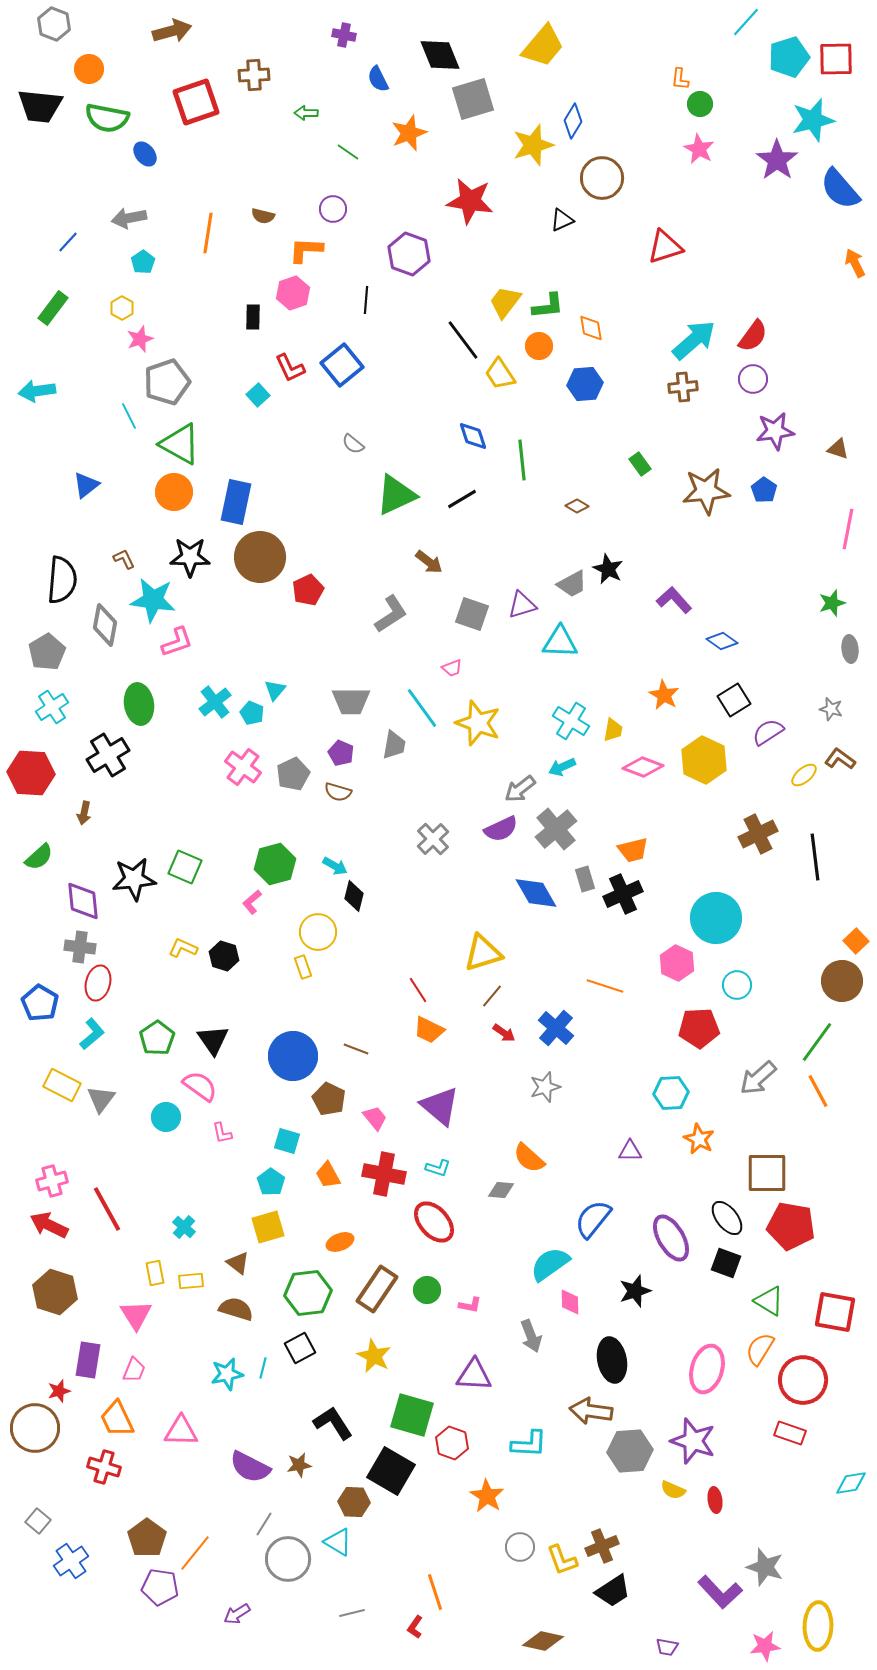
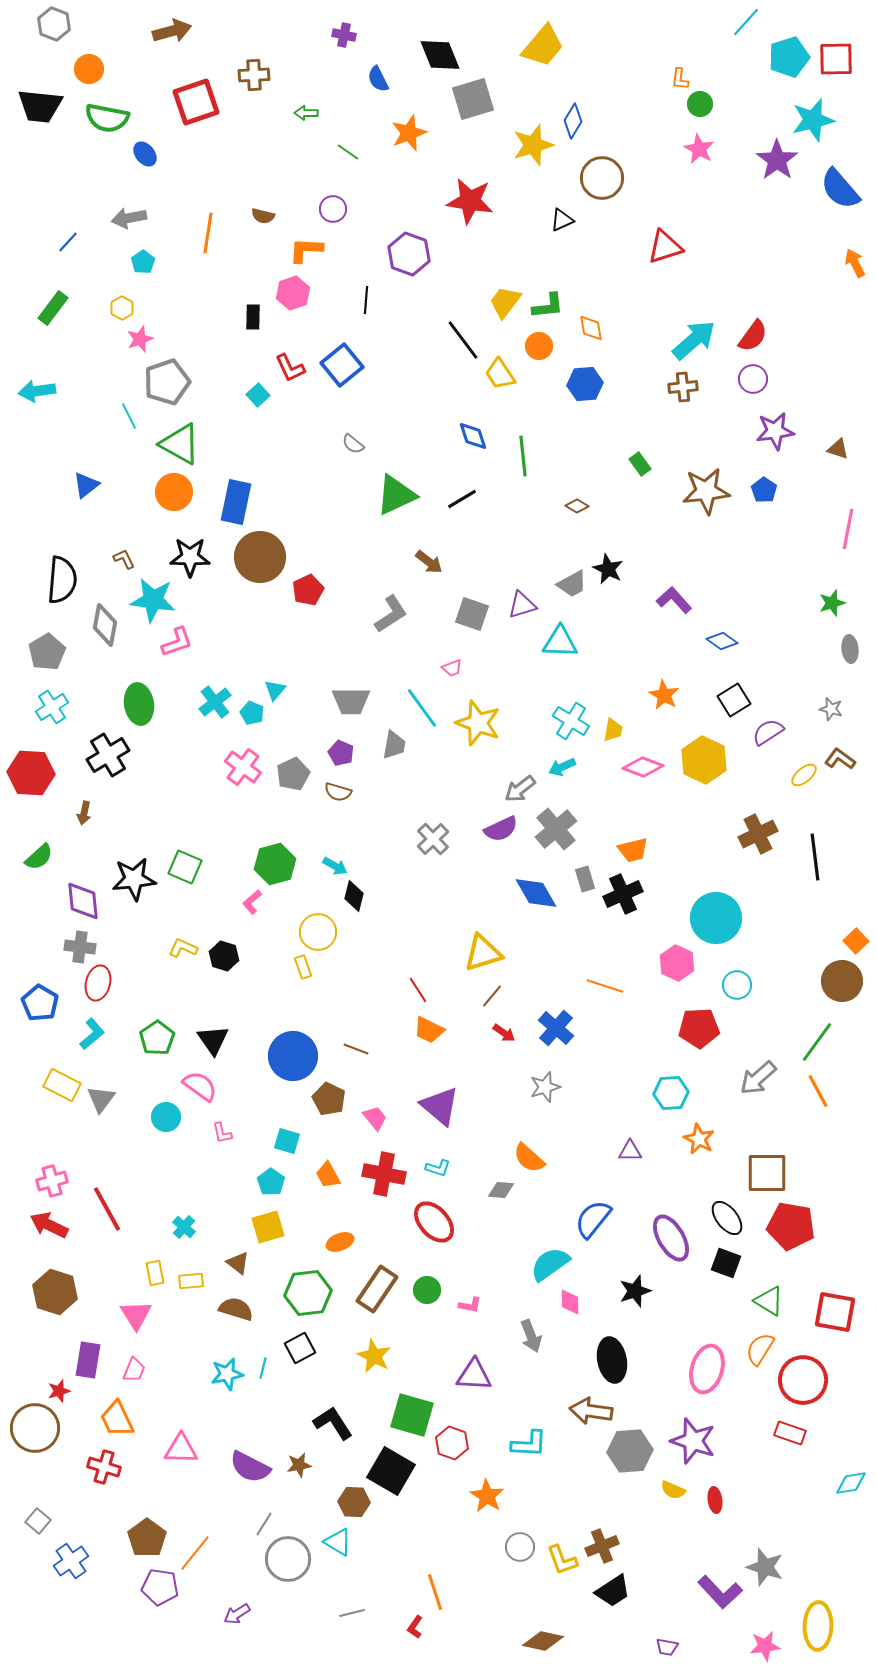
green line at (522, 460): moved 1 px right, 4 px up
pink triangle at (181, 1431): moved 18 px down
